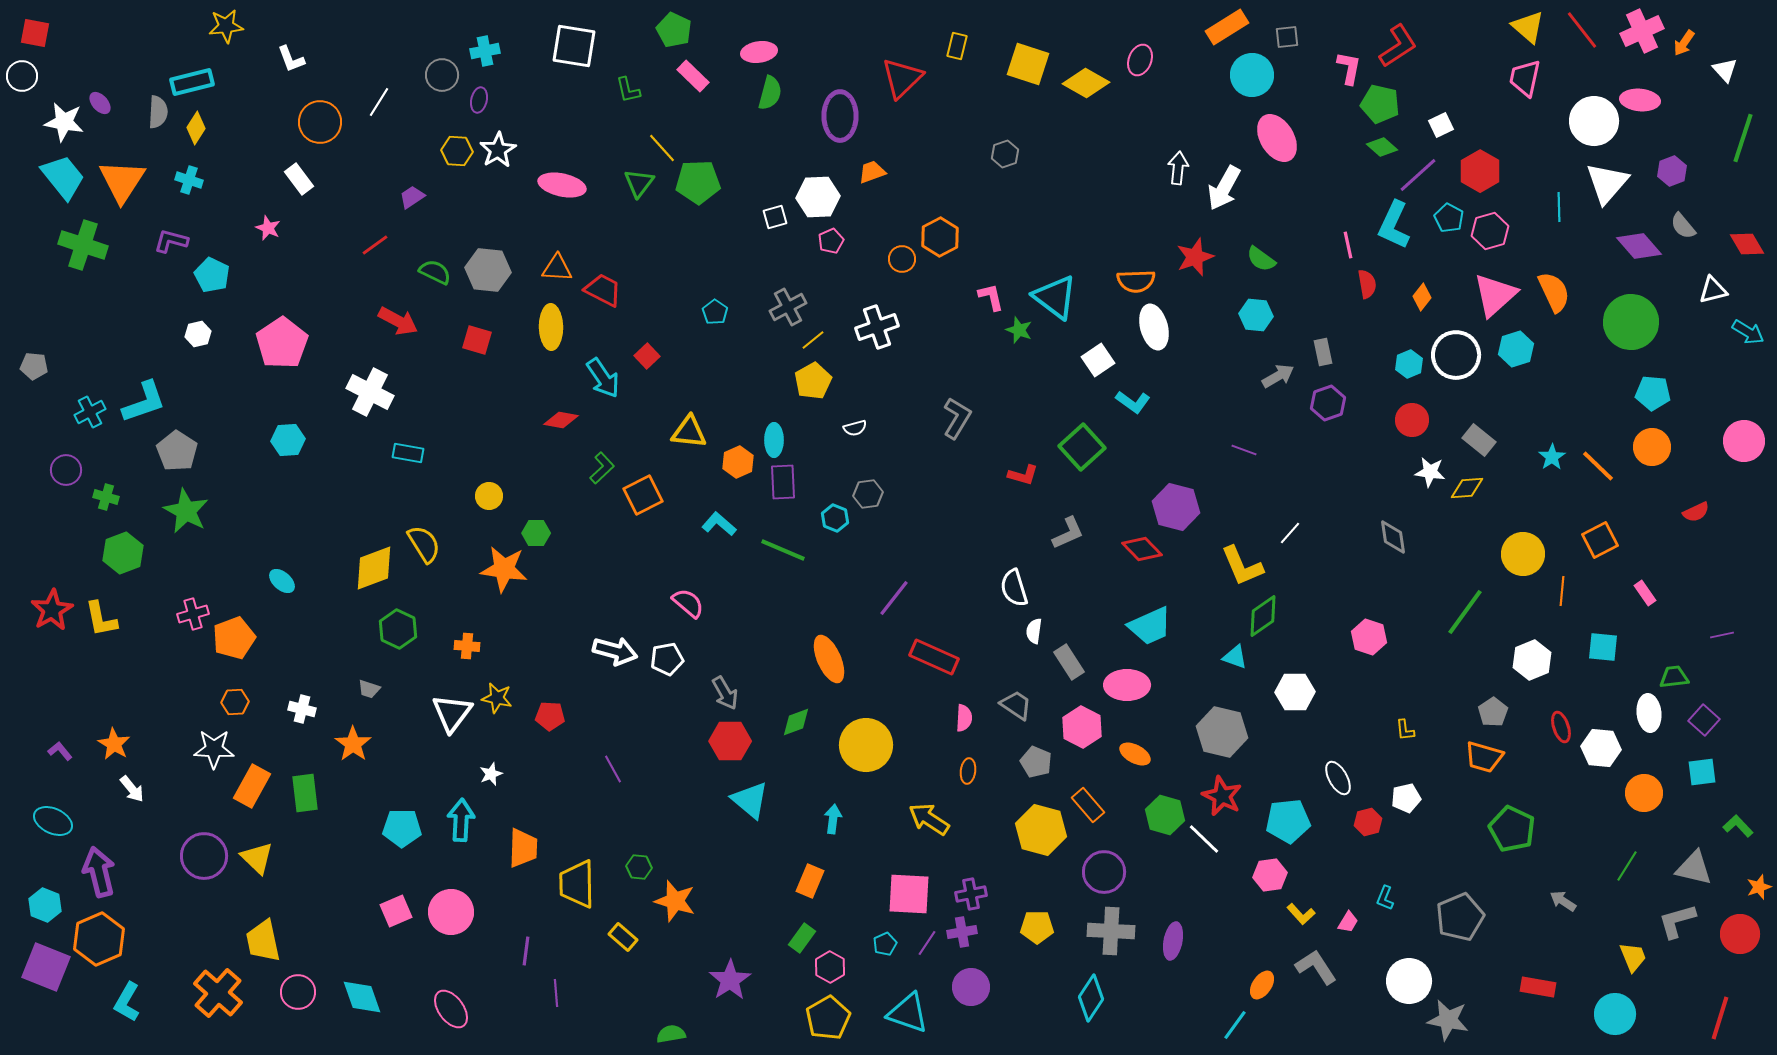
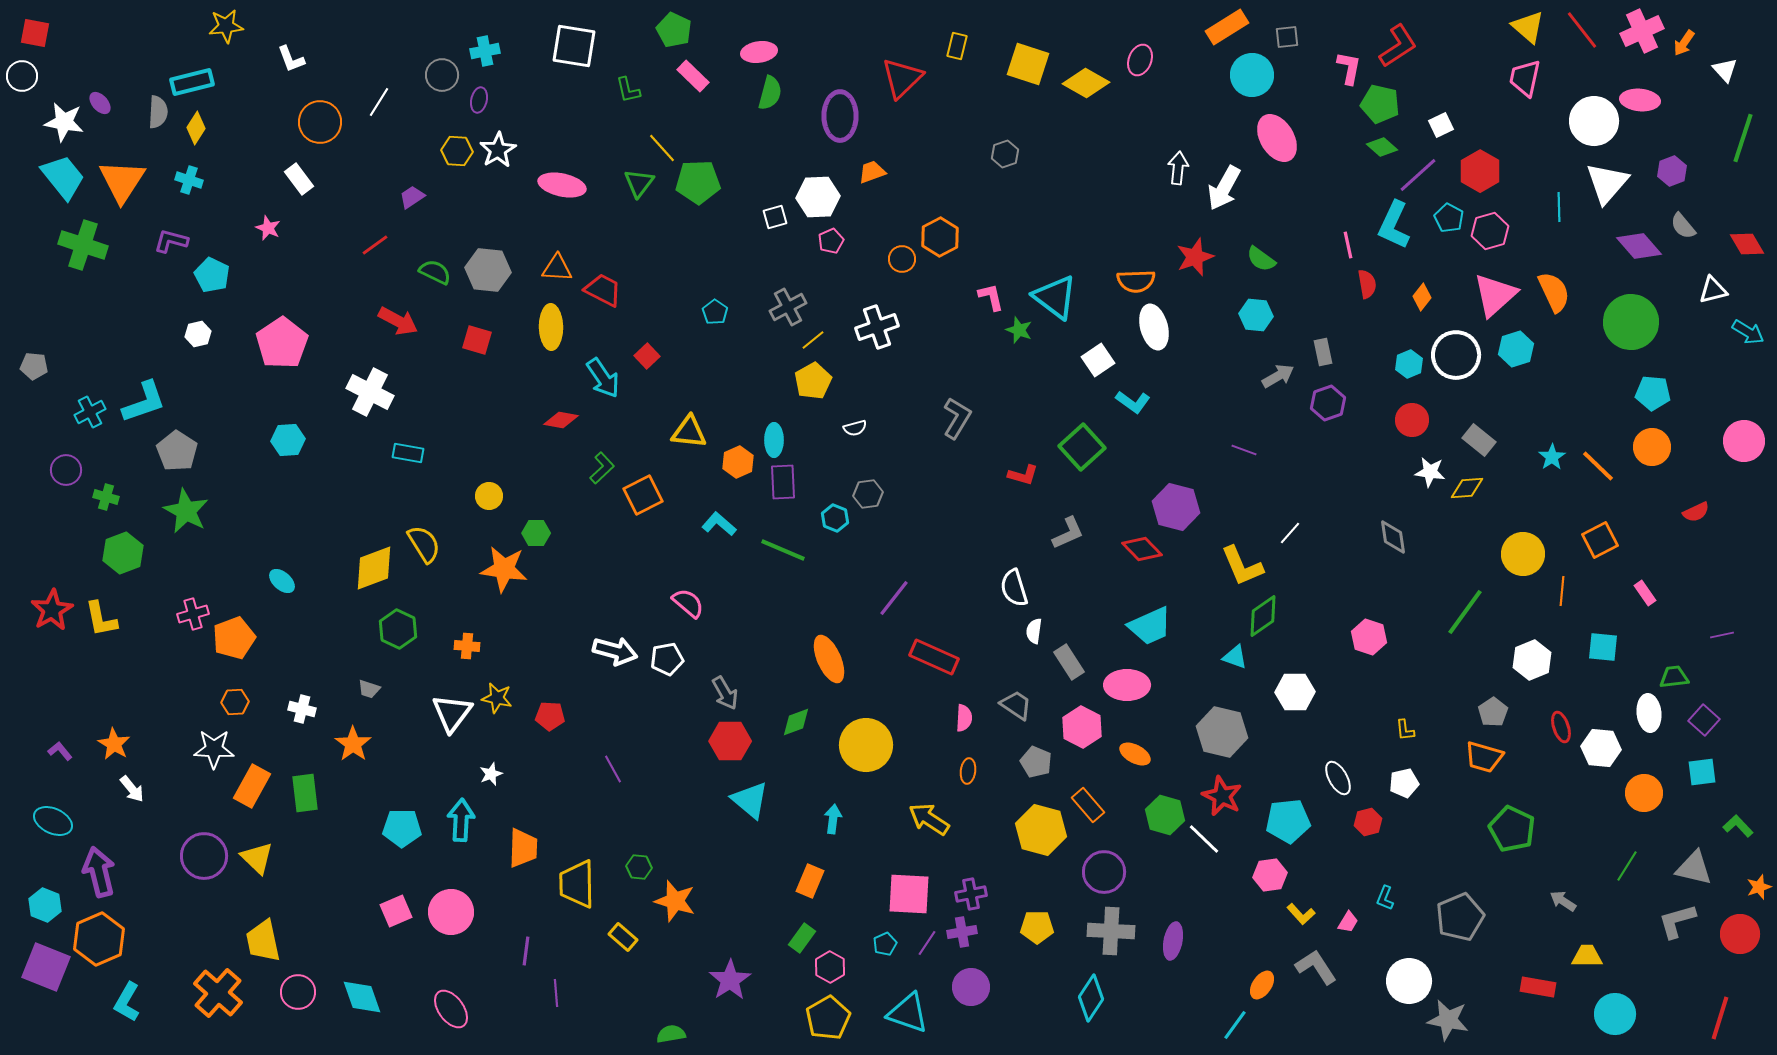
white pentagon at (1406, 798): moved 2 px left, 15 px up
yellow trapezoid at (1633, 957): moved 46 px left, 1 px up; rotated 68 degrees counterclockwise
